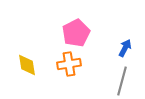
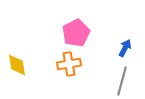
yellow diamond: moved 10 px left
